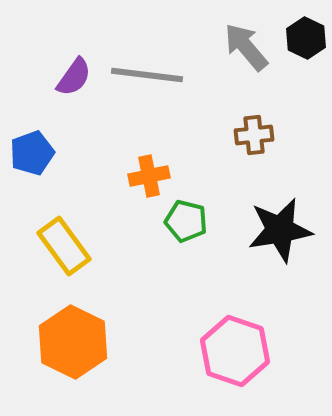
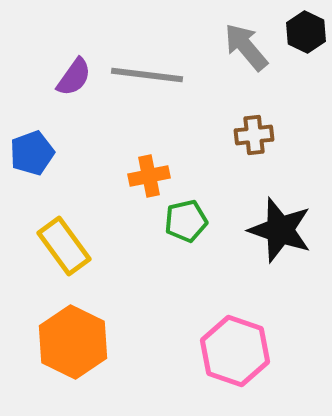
black hexagon: moved 6 px up
green pentagon: rotated 27 degrees counterclockwise
black star: rotated 28 degrees clockwise
